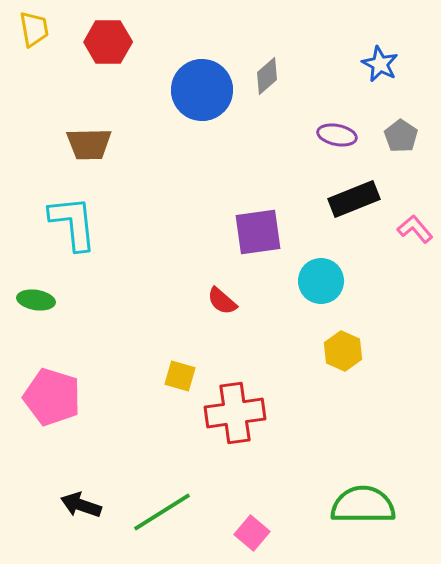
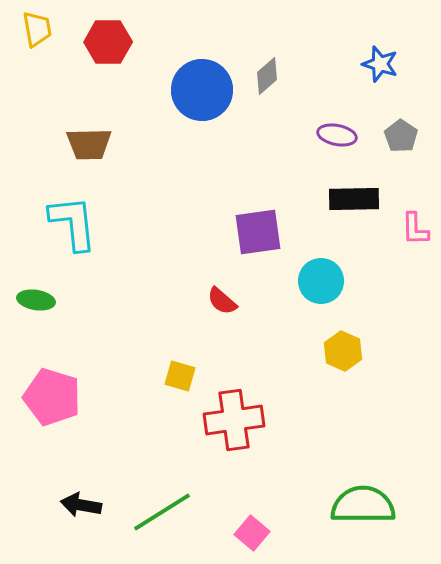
yellow trapezoid: moved 3 px right
blue star: rotated 9 degrees counterclockwise
black rectangle: rotated 21 degrees clockwise
pink L-shape: rotated 141 degrees counterclockwise
red cross: moved 1 px left, 7 px down
black arrow: rotated 9 degrees counterclockwise
